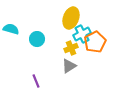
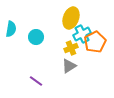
cyan semicircle: rotated 84 degrees clockwise
cyan circle: moved 1 px left, 2 px up
purple line: rotated 32 degrees counterclockwise
